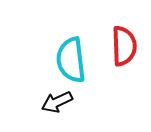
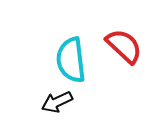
red semicircle: rotated 45 degrees counterclockwise
